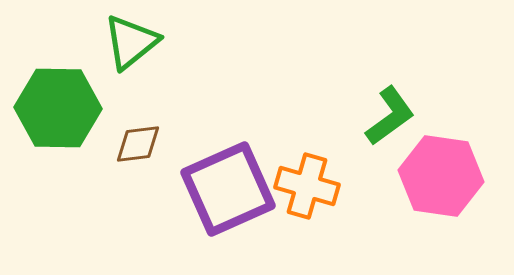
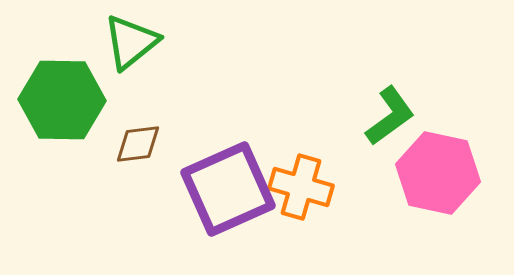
green hexagon: moved 4 px right, 8 px up
pink hexagon: moved 3 px left, 3 px up; rotated 4 degrees clockwise
orange cross: moved 6 px left, 1 px down
